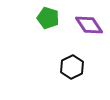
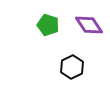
green pentagon: moved 7 px down
